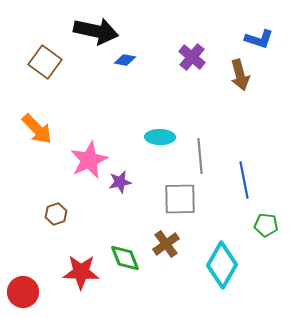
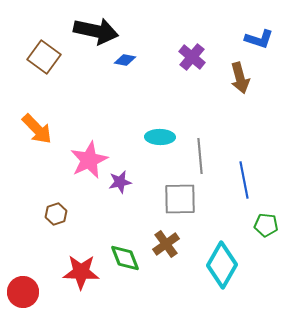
brown square: moved 1 px left, 5 px up
brown arrow: moved 3 px down
